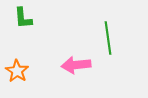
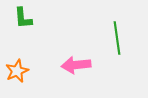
green line: moved 9 px right
orange star: rotated 15 degrees clockwise
